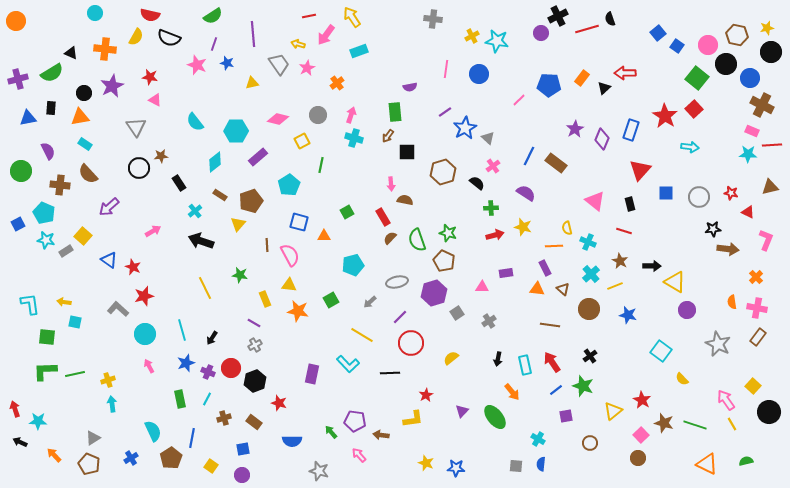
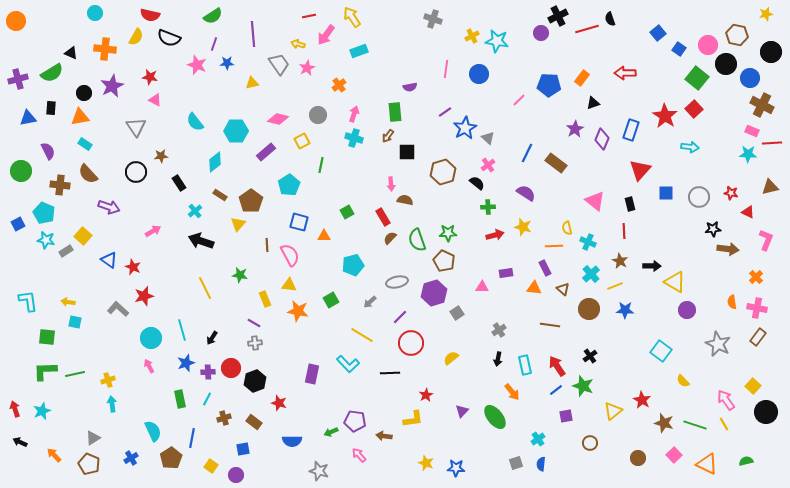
gray cross at (433, 19): rotated 12 degrees clockwise
yellow star at (767, 28): moved 1 px left, 14 px up
blue square at (677, 46): moved 2 px right, 3 px down
blue star at (227, 63): rotated 16 degrees counterclockwise
orange cross at (337, 83): moved 2 px right, 2 px down
black triangle at (604, 88): moved 11 px left, 15 px down; rotated 24 degrees clockwise
pink arrow at (351, 115): moved 3 px right, 1 px up
red line at (772, 145): moved 2 px up
blue line at (529, 156): moved 2 px left, 3 px up
purple rectangle at (258, 157): moved 8 px right, 5 px up
pink cross at (493, 166): moved 5 px left, 1 px up
black circle at (139, 168): moved 3 px left, 4 px down
brown pentagon at (251, 201): rotated 15 degrees counterclockwise
purple arrow at (109, 207): rotated 120 degrees counterclockwise
green cross at (491, 208): moved 3 px left, 1 px up
red line at (624, 231): rotated 70 degrees clockwise
green star at (448, 233): rotated 18 degrees counterclockwise
orange triangle at (537, 289): moved 3 px left, 1 px up
yellow arrow at (64, 302): moved 4 px right
cyan L-shape at (30, 304): moved 2 px left, 3 px up
blue star at (628, 315): moved 3 px left, 5 px up; rotated 12 degrees counterclockwise
gray cross at (489, 321): moved 10 px right, 9 px down
cyan circle at (145, 334): moved 6 px right, 4 px down
gray cross at (255, 345): moved 2 px up; rotated 24 degrees clockwise
red arrow at (552, 362): moved 5 px right, 4 px down
purple cross at (208, 372): rotated 24 degrees counterclockwise
yellow semicircle at (682, 379): moved 1 px right, 2 px down
black circle at (769, 412): moved 3 px left
cyan star at (38, 421): moved 4 px right, 10 px up; rotated 24 degrees counterclockwise
yellow line at (732, 424): moved 8 px left
green arrow at (331, 432): rotated 72 degrees counterclockwise
brown arrow at (381, 435): moved 3 px right, 1 px down
pink square at (641, 435): moved 33 px right, 20 px down
cyan cross at (538, 439): rotated 24 degrees clockwise
gray square at (516, 466): moved 3 px up; rotated 24 degrees counterclockwise
purple circle at (242, 475): moved 6 px left
